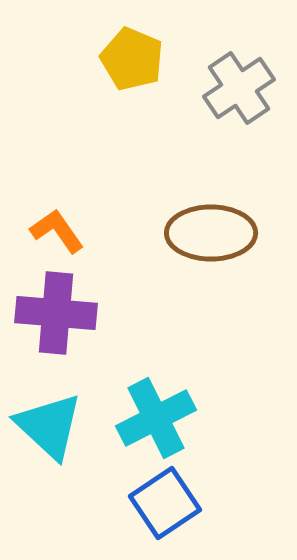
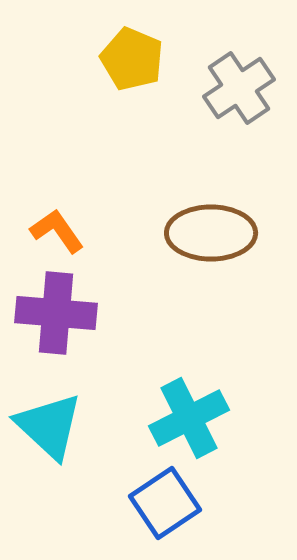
cyan cross: moved 33 px right
